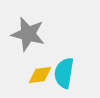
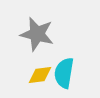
gray star: moved 9 px right
